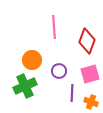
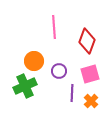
orange circle: moved 2 px right, 1 px down
orange cross: moved 1 px up; rotated 24 degrees clockwise
